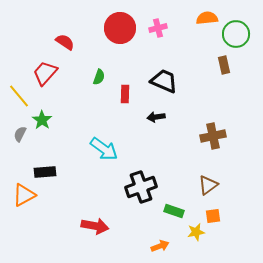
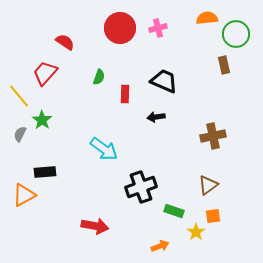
yellow star: rotated 24 degrees counterclockwise
